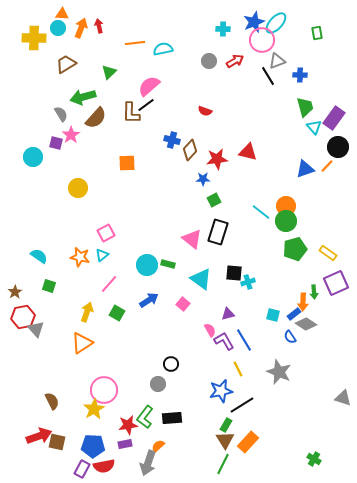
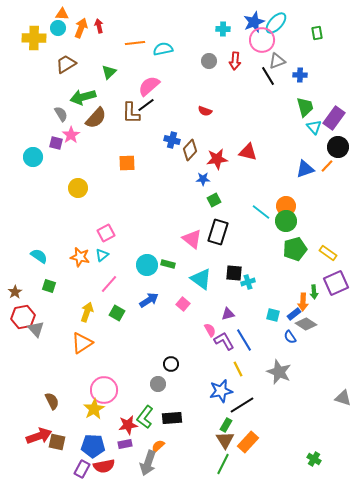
red arrow at (235, 61): rotated 126 degrees clockwise
